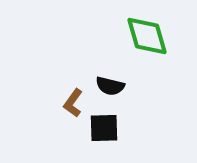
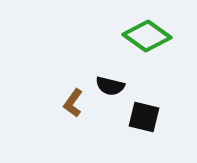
green diamond: rotated 39 degrees counterclockwise
black square: moved 40 px right, 11 px up; rotated 16 degrees clockwise
